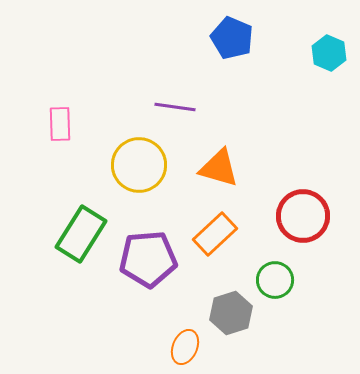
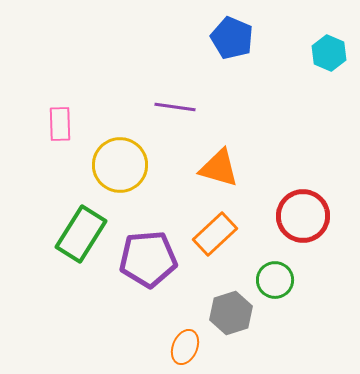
yellow circle: moved 19 px left
